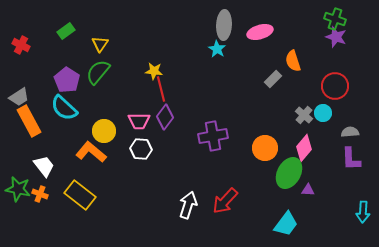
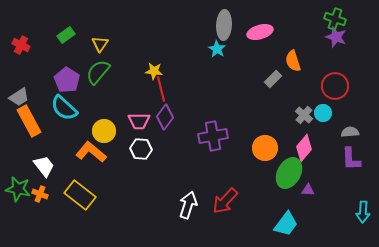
green rectangle: moved 4 px down
